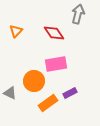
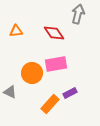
orange triangle: rotated 40 degrees clockwise
orange circle: moved 2 px left, 8 px up
gray triangle: moved 1 px up
orange rectangle: moved 2 px right, 1 px down; rotated 12 degrees counterclockwise
